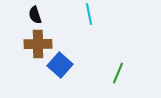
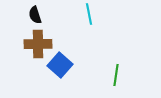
green line: moved 2 px left, 2 px down; rotated 15 degrees counterclockwise
